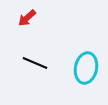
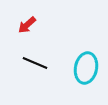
red arrow: moved 7 px down
